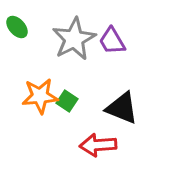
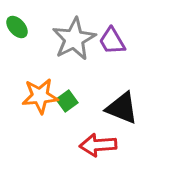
green square: rotated 20 degrees clockwise
